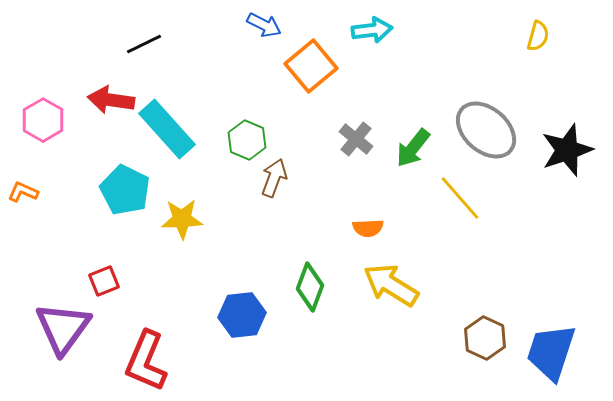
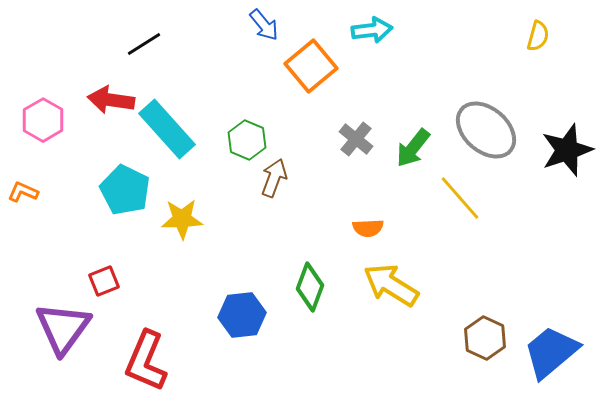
blue arrow: rotated 24 degrees clockwise
black line: rotated 6 degrees counterclockwise
blue trapezoid: rotated 32 degrees clockwise
